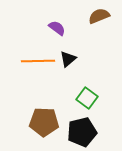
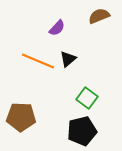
purple semicircle: rotated 96 degrees clockwise
orange line: rotated 24 degrees clockwise
brown pentagon: moved 23 px left, 5 px up
black pentagon: moved 1 px up
